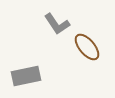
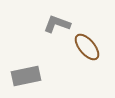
gray L-shape: rotated 144 degrees clockwise
